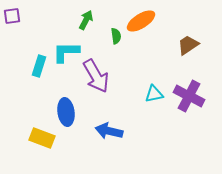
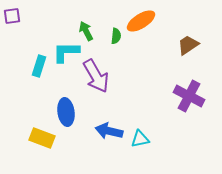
green arrow: moved 11 px down; rotated 54 degrees counterclockwise
green semicircle: rotated 14 degrees clockwise
cyan triangle: moved 14 px left, 45 px down
